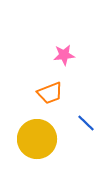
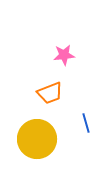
blue line: rotated 30 degrees clockwise
